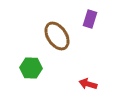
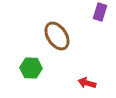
purple rectangle: moved 10 px right, 7 px up
red arrow: moved 1 px left, 1 px up
